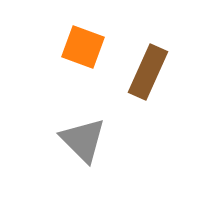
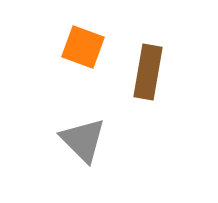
brown rectangle: rotated 14 degrees counterclockwise
